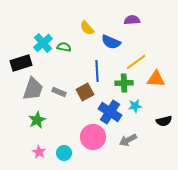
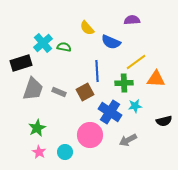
green star: moved 8 px down
pink circle: moved 3 px left, 2 px up
cyan circle: moved 1 px right, 1 px up
